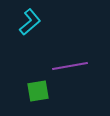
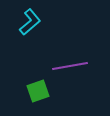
green square: rotated 10 degrees counterclockwise
